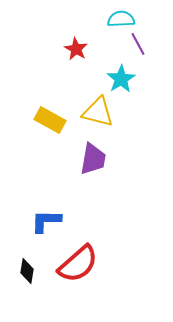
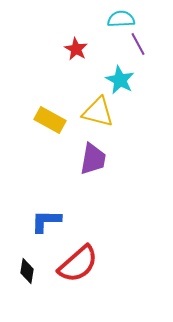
cyan star: moved 1 px left, 1 px down; rotated 12 degrees counterclockwise
